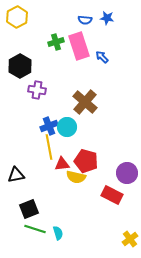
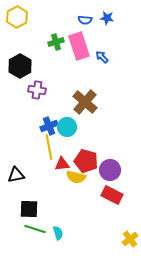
purple circle: moved 17 px left, 3 px up
black square: rotated 24 degrees clockwise
